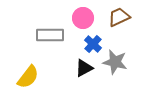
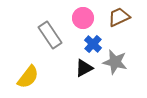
gray rectangle: rotated 56 degrees clockwise
